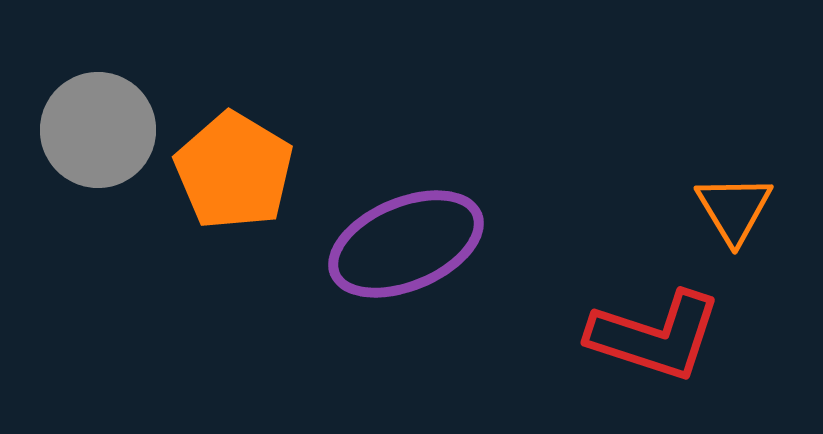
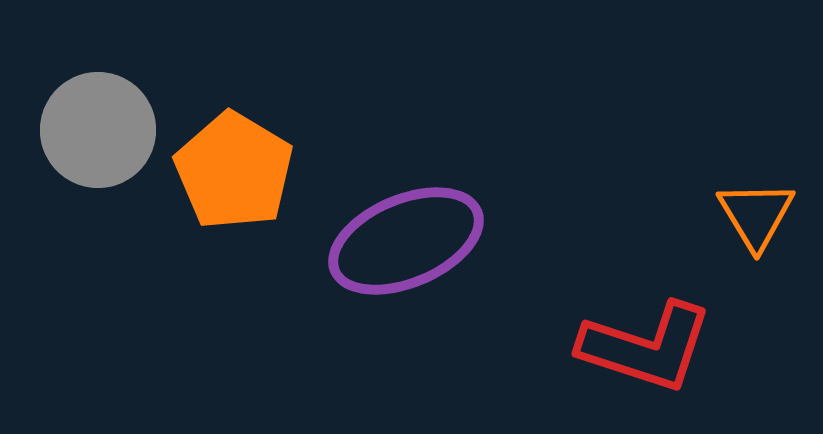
orange triangle: moved 22 px right, 6 px down
purple ellipse: moved 3 px up
red L-shape: moved 9 px left, 11 px down
